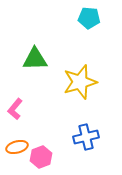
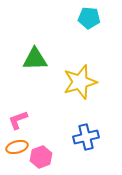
pink L-shape: moved 3 px right, 11 px down; rotated 30 degrees clockwise
